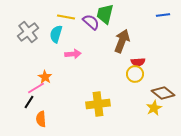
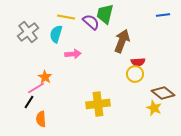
yellow star: rotated 21 degrees counterclockwise
